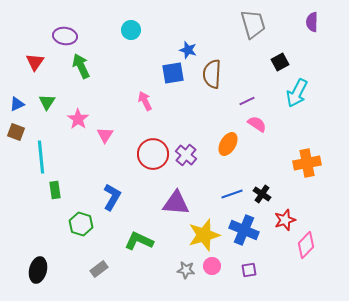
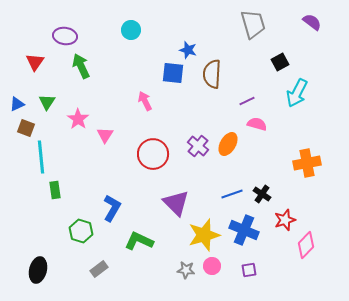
purple semicircle: rotated 126 degrees clockwise
blue square: rotated 15 degrees clockwise
pink semicircle: rotated 18 degrees counterclockwise
brown square: moved 10 px right, 4 px up
purple cross: moved 12 px right, 9 px up
blue L-shape: moved 11 px down
purple triangle: rotated 40 degrees clockwise
green hexagon: moved 7 px down
